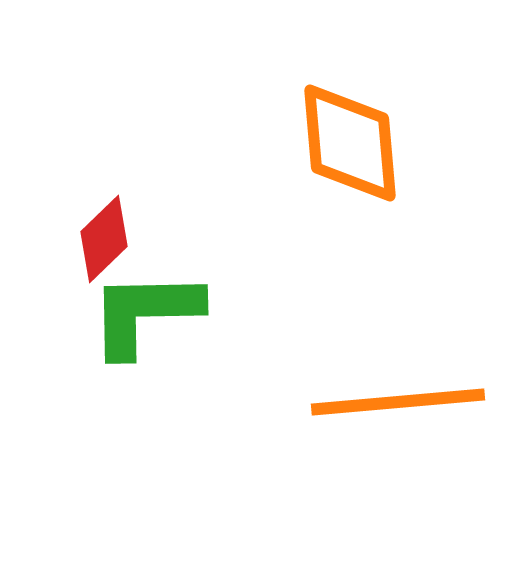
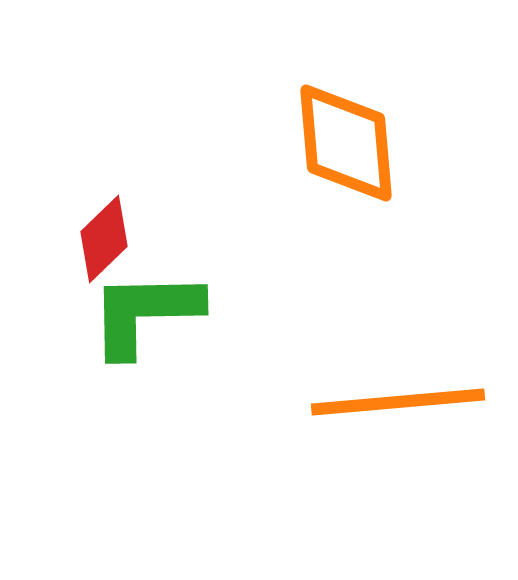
orange diamond: moved 4 px left
